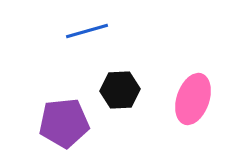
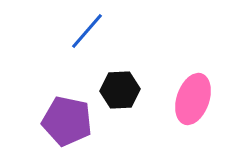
blue line: rotated 33 degrees counterclockwise
purple pentagon: moved 3 px right, 2 px up; rotated 18 degrees clockwise
